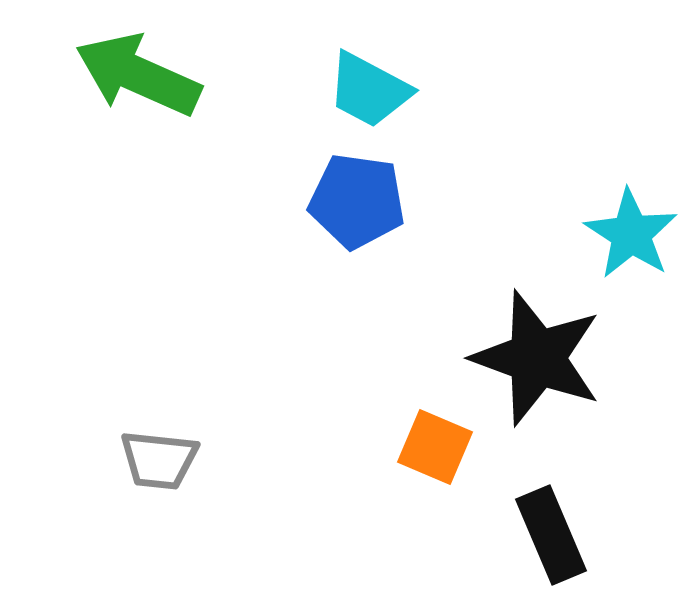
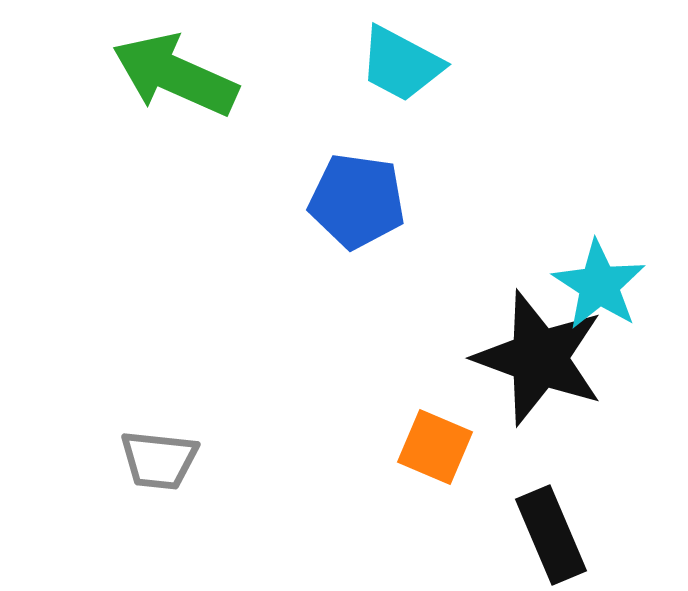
green arrow: moved 37 px right
cyan trapezoid: moved 32 px right, 26 px up
cyan star: moved 32 px left, 51 px down
black star: moved 2 px right
